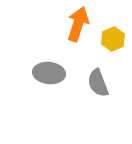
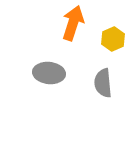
orange arrow: moved 5 px left, 1 px up
gray semicircle: moved 5 px right; rotated 16 degrees clockwise
